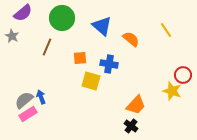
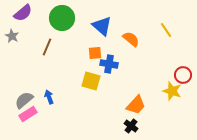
orange square: moved 15 px right, 5 px up
blue arrow: moved 8 px right
